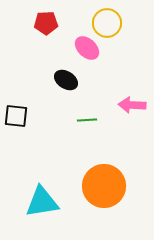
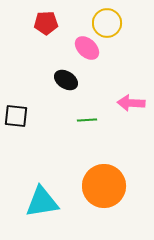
pink arrow: moved 1 px left, 2 px up
